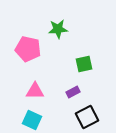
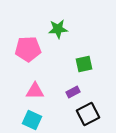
pink pentagon: rotated 15 degrees counterclockwise
black square: moved 1 px right, 3 px up
